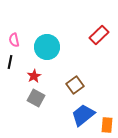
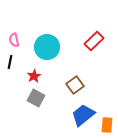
red rectangle: moved 5 px left, 6 px down
